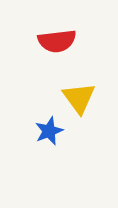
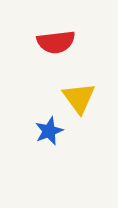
red semicircle: moved 1 px left, 1 px down
